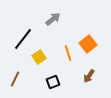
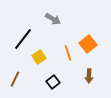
gray arrow: rotated 70 degrees clockwise
brown arrow: rotated 32 degrees counterclockwise
black square: rotated 16 degrees counterclockwise
